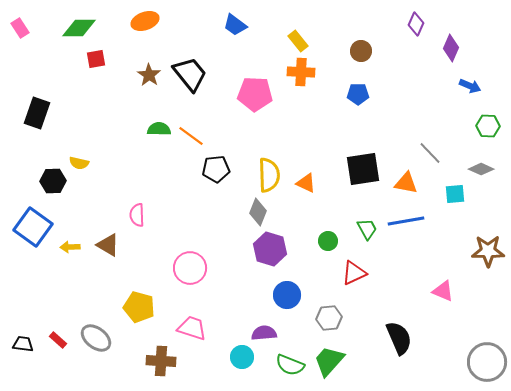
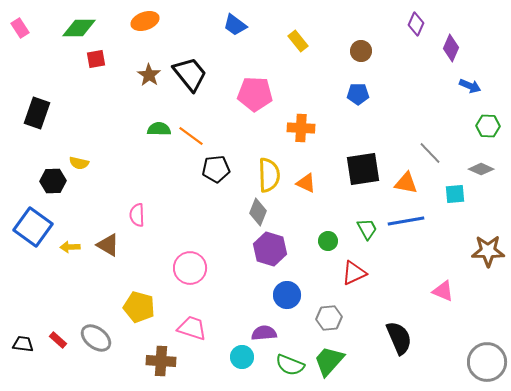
orange cross at (301, 72): moved 56 px down
